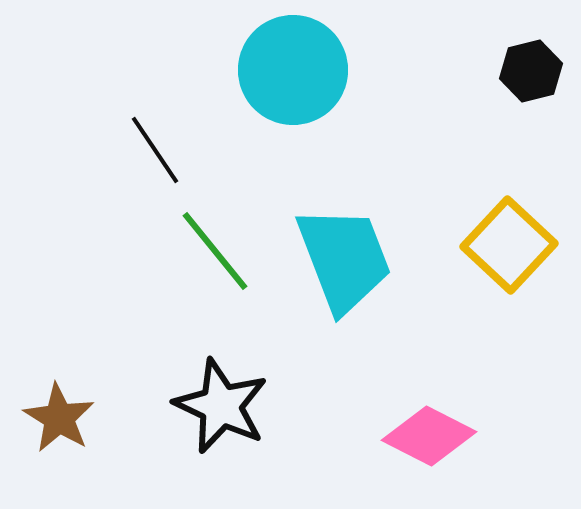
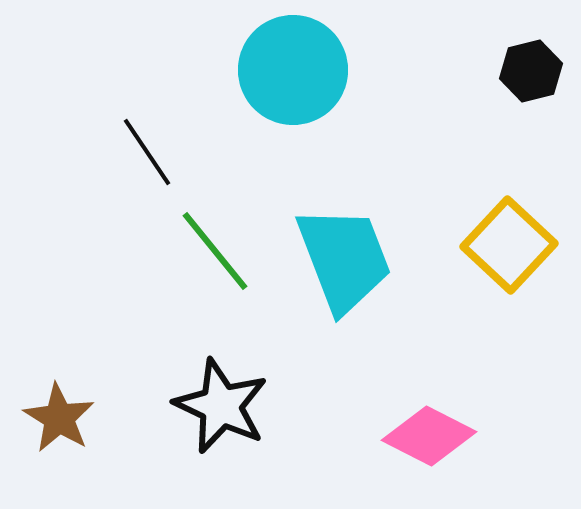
black line: moved 8 px left, 2 px down
